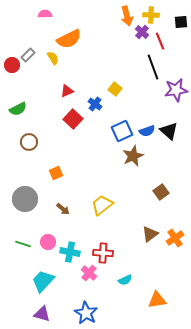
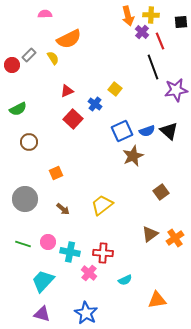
orange arrow: moved 1 px right
gray rectangle: moved 1 px right
